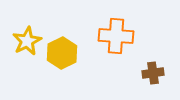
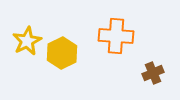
brown cross: rotated 15 degrees counterclockwise
